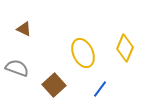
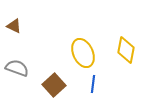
brown triangle: moved 10 px left, 3 px up
yellow diamond: moved 1 px right, 2 px down; rotated 12 degrees counterclockwise
blue line: moved 7 px left, 5 px up; rotated 30 degrees counterclockwise
